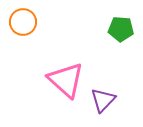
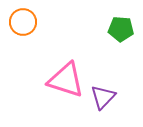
pink triangle: rotated 24 degrees counterclockwise
purple triangle: moved 3 px up
